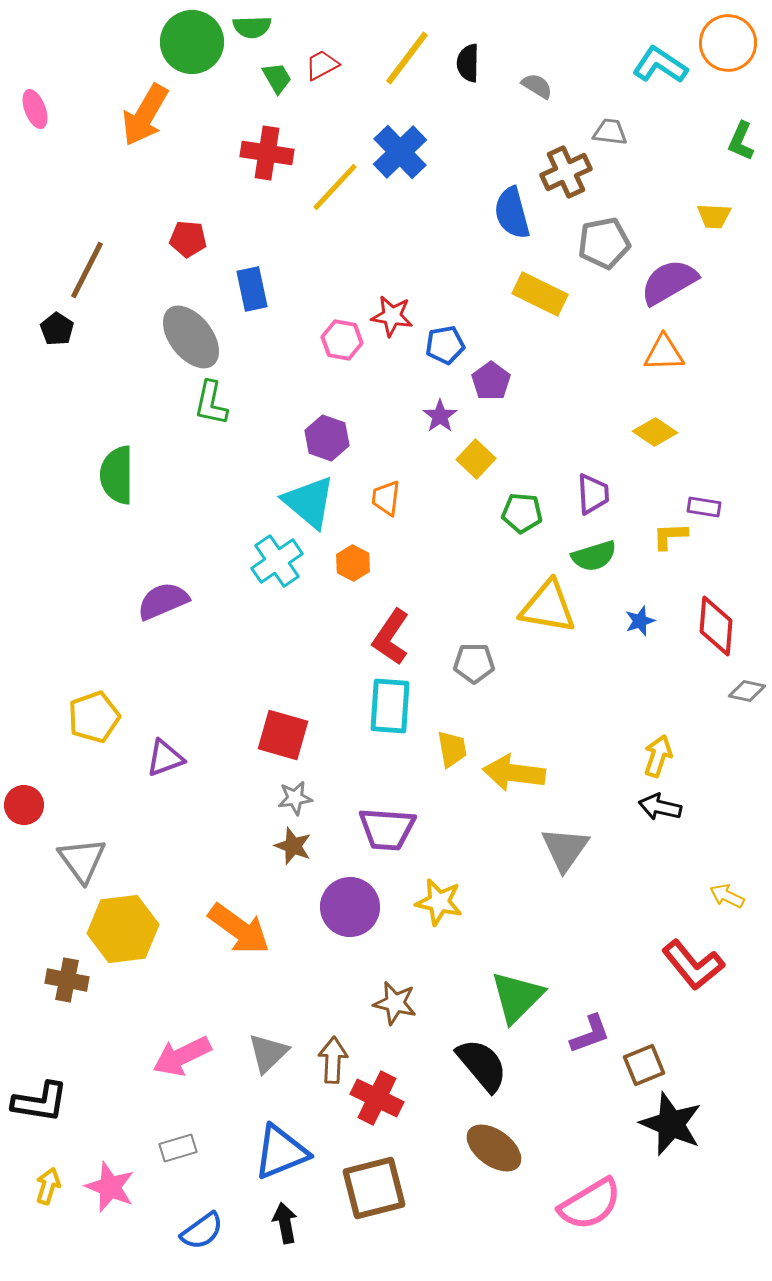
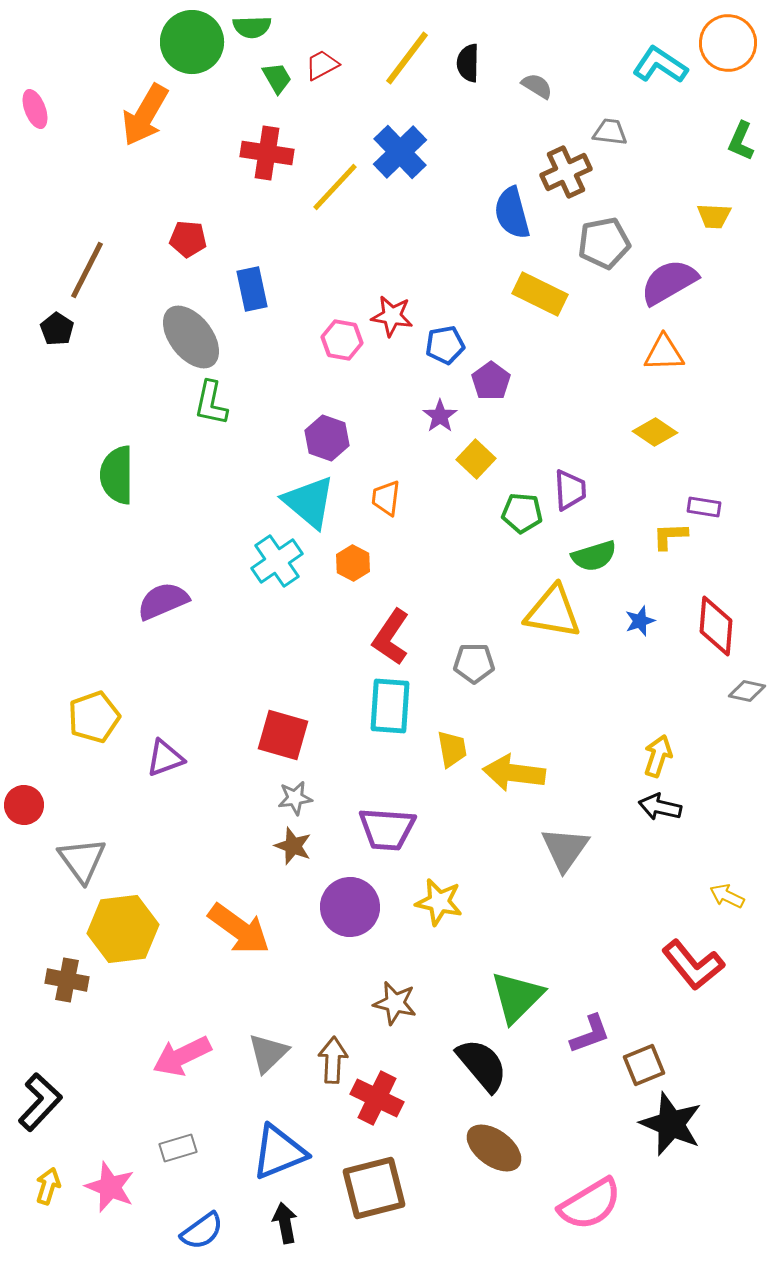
purple trapezoid at (593, 494): moved 23 px left, 4 px up
yellow triangle at (548, 607): moved 5 px right, 5 px down
black L-shape at (40, 1102): rotated 56 degrees counterclockwise
blue triangle at (281, 1152): moved 2 px left
